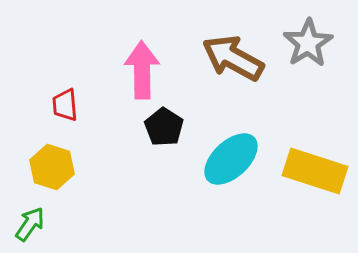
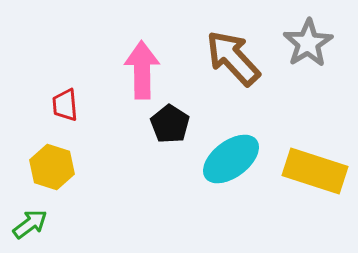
brown arrow: rotated 18 degrees clockwise
black pentagon: moved 6 px right, 3 px up
cyan ellipse: rotated 6 degrees clockwise
green arrow: rotated 18 degrees clockwise
